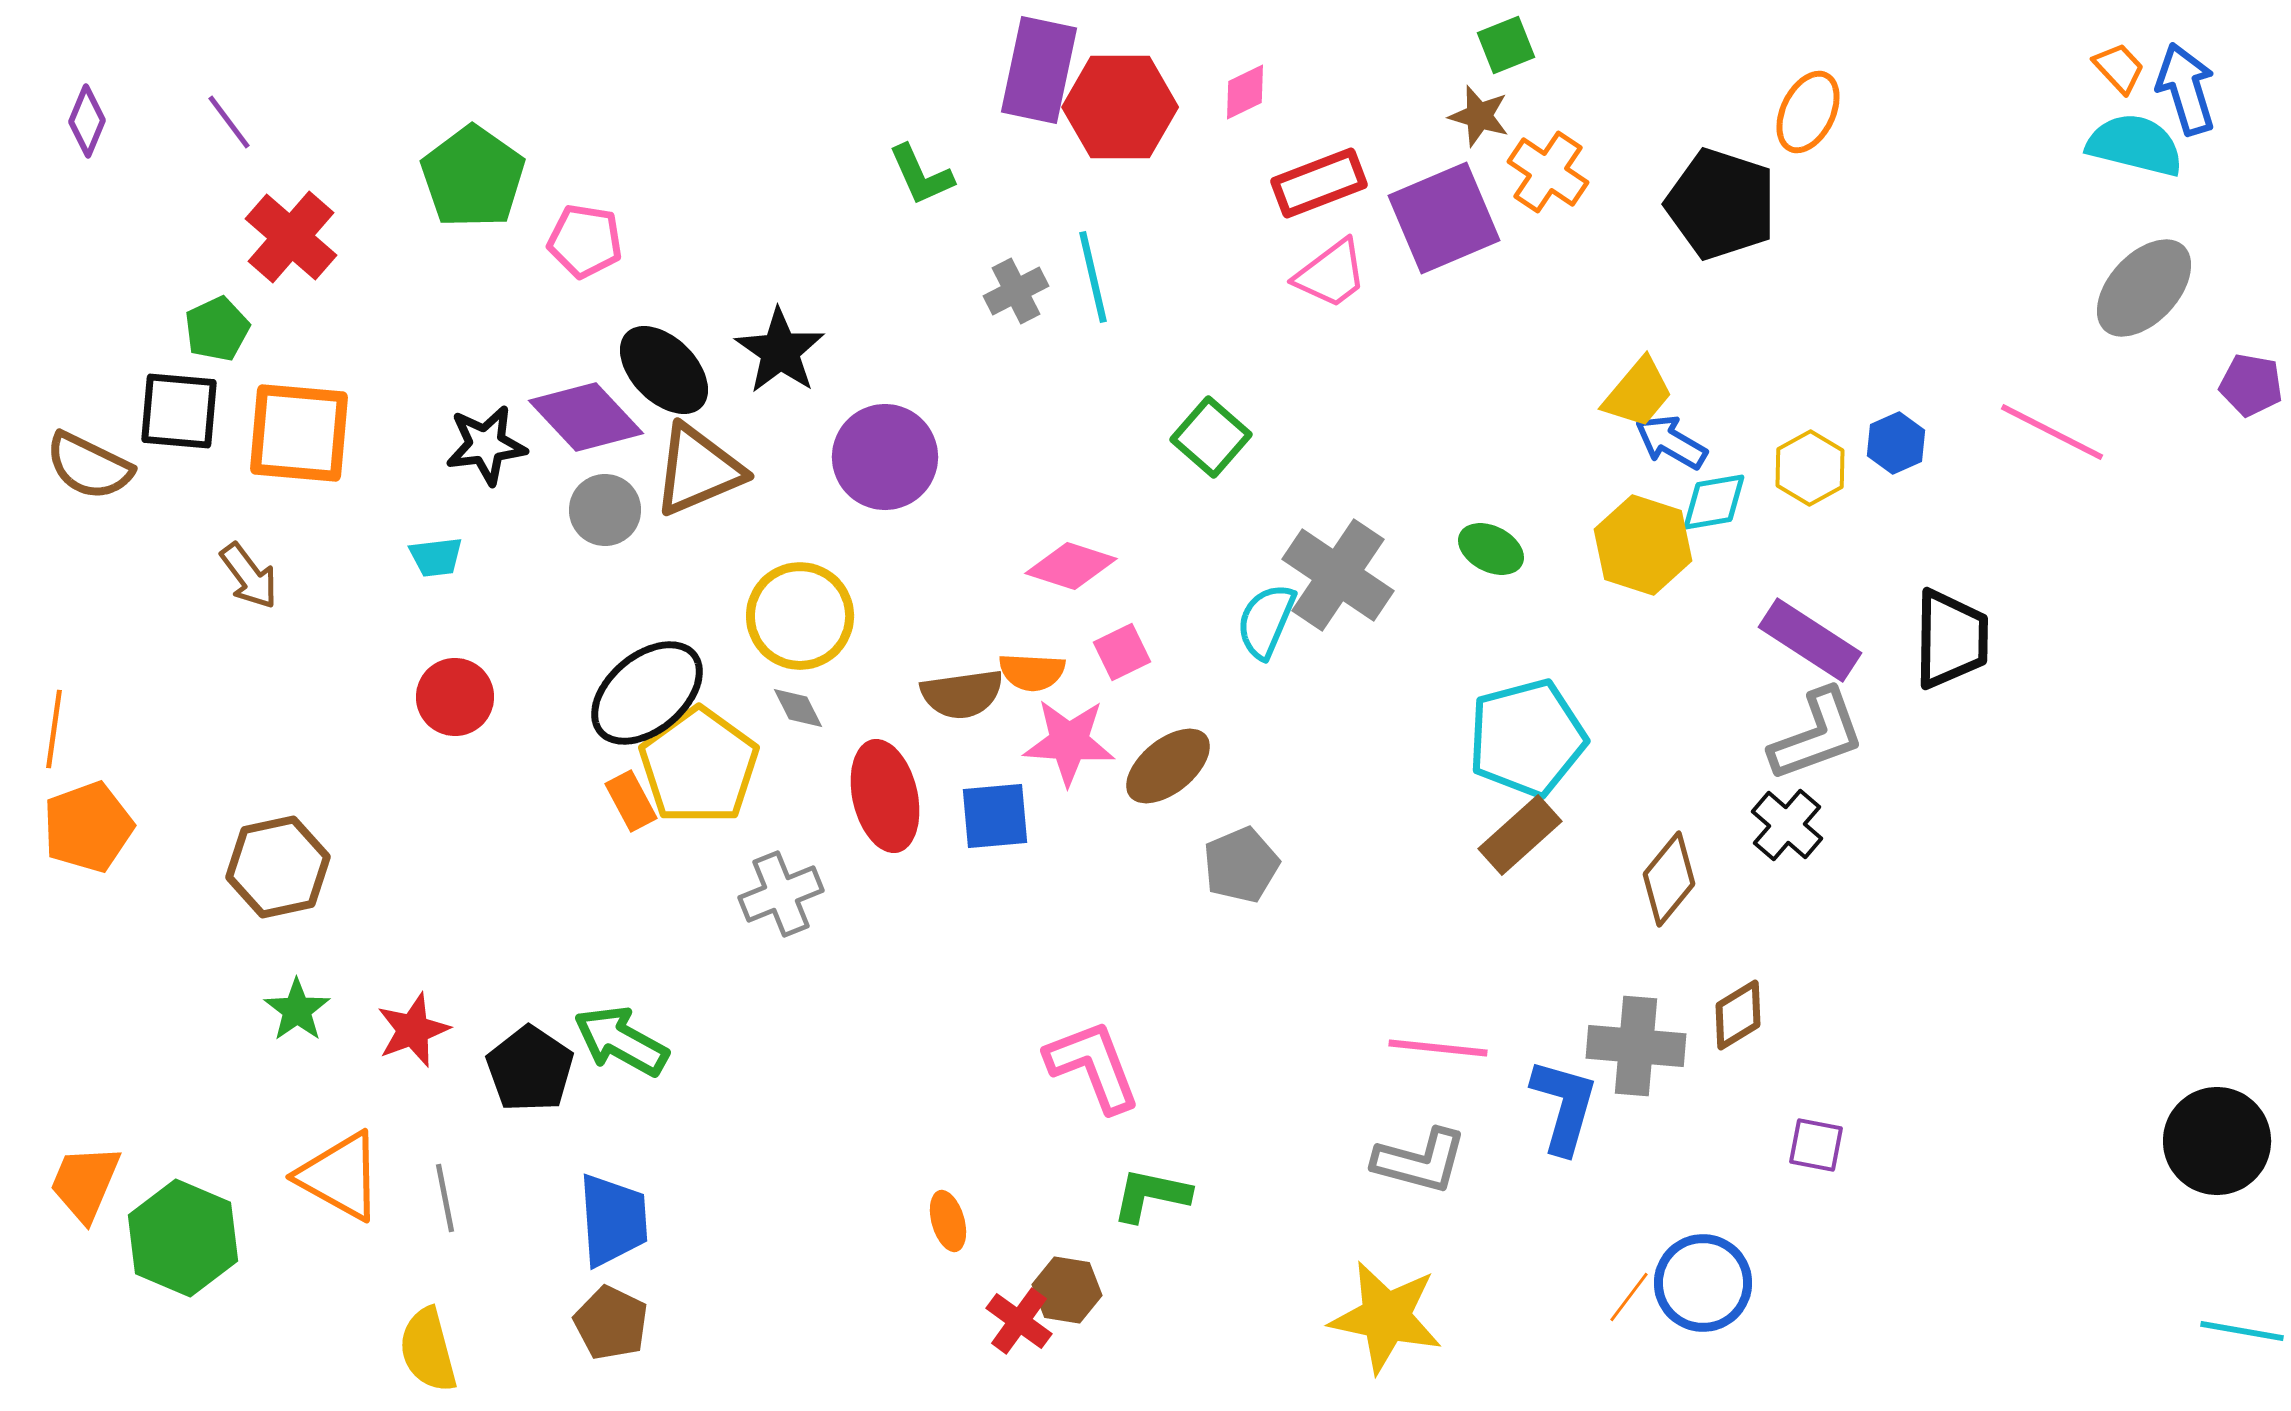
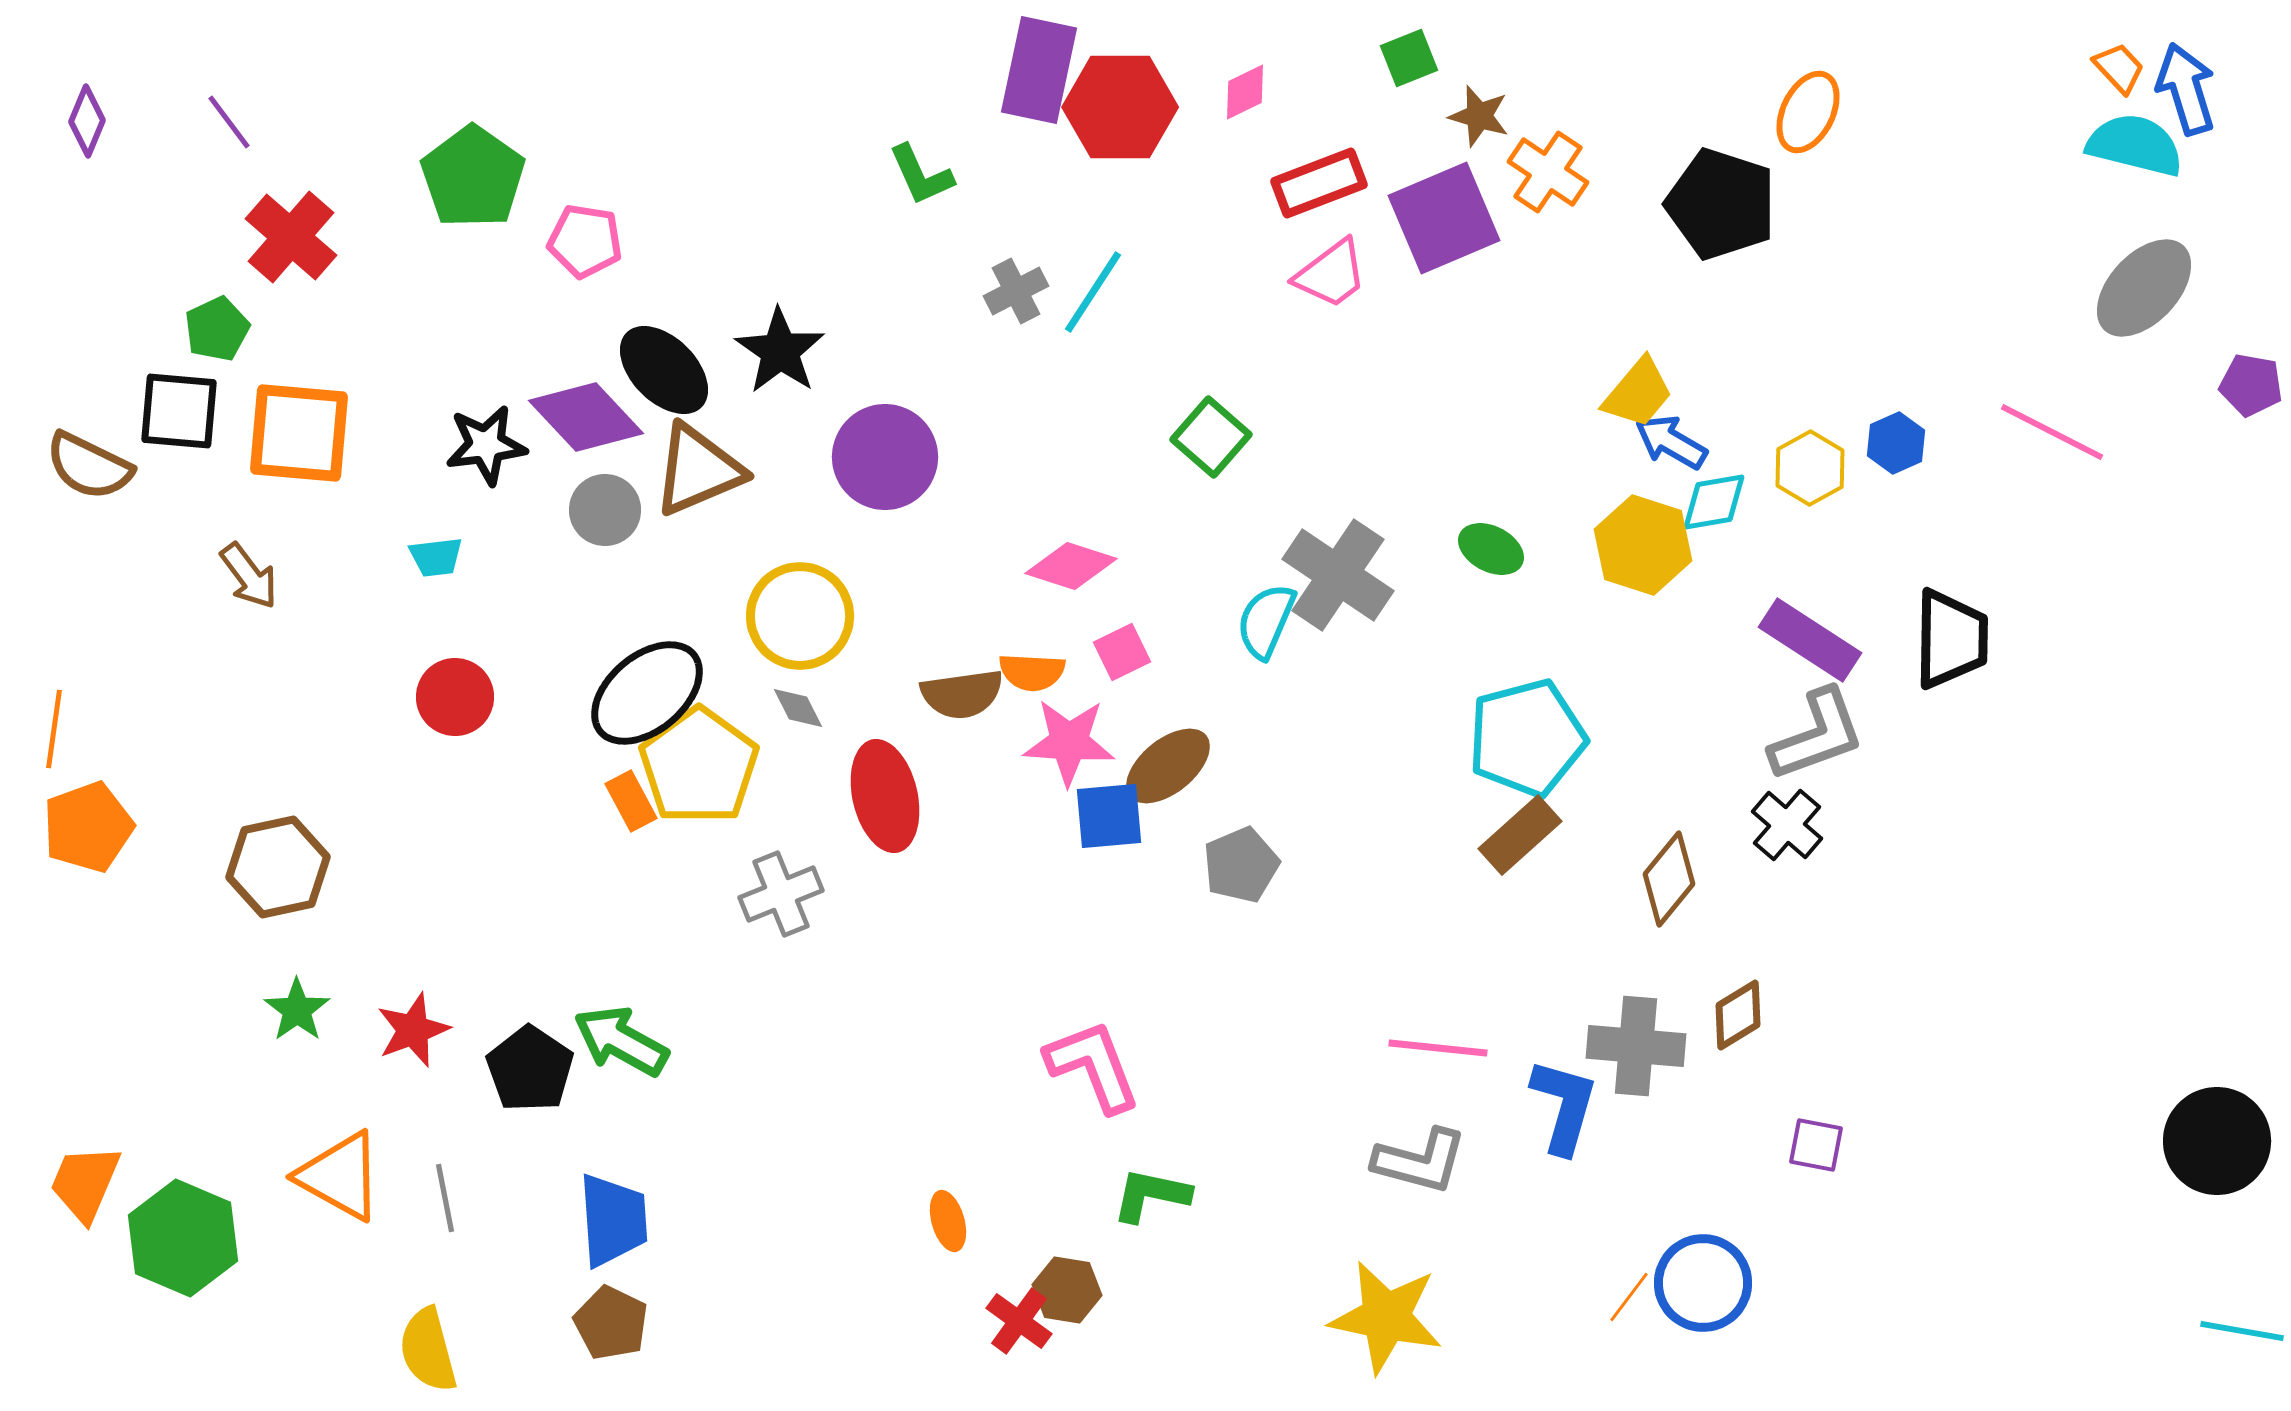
green square at (1506, 45): moved 97 px left, 13 px down
cyan line at (1093, 277): moved 15 px down; rotated 46 degrees clockwise
blue square at (995, 816): moved 114 px right
